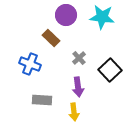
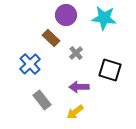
cyan star: moved 2 px right, 1 px down
gray cross: moved 3 px left, 5 px up
blue cross: rotated 25 degrees clockwise
black square: rotated 30 degrees counterclockwise
purple arrow: moved 1 px right; rotated 96 degrees clockwise
gray rectangle: rotated 48 degrees clockwise
yellow arrow: moved 1 px right; rotated 60 degrees clockwise
